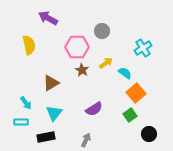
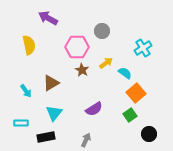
cyan arrow: moved 12 px up
cyan rectangle: moved 1 px down
